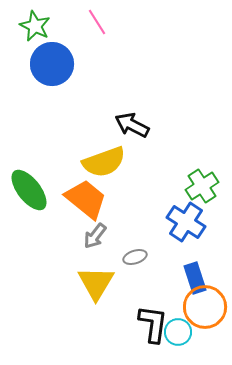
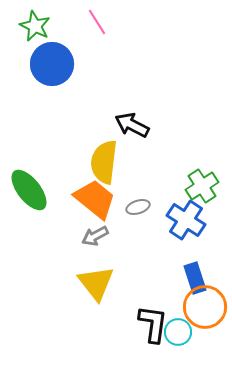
yellow semicircle: rotated 117 degrees clockwise
orange trapezoid: moved 9 px right
blue cross: moved 2 px up
gray arrow: rotated 24 degrees clockwise
gray ellipse: moved 3 px right, 50 px up
yellow triangle: rotated 9 degrees counterclockwise
